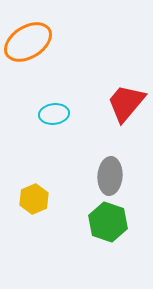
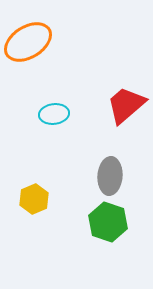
red trapezoid: moved 2 px down; rotated 9 degrees clockwise
